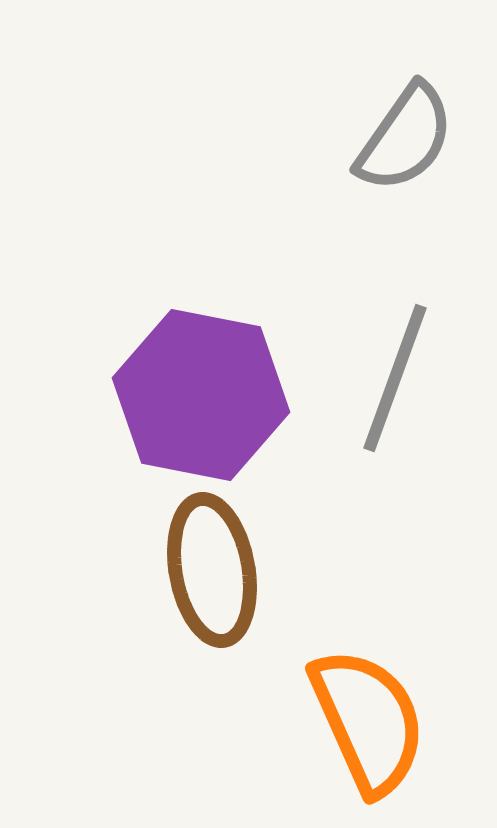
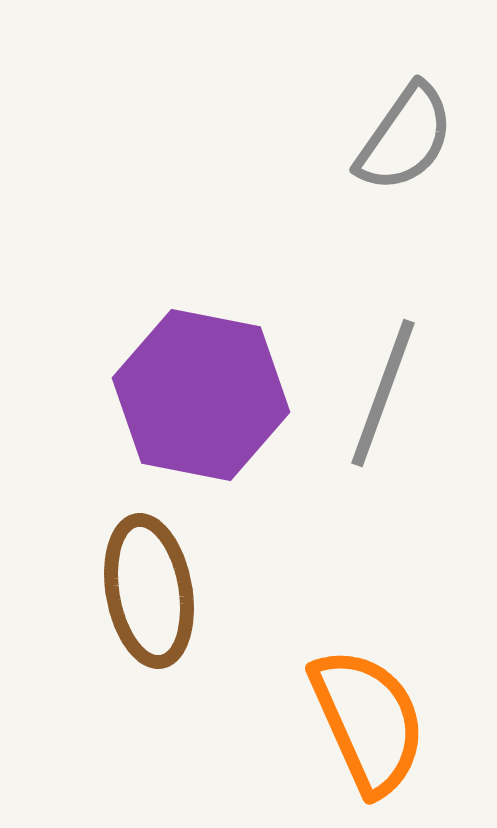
gray line: moved 12 px left, 15 px down
brown ellipse: moved 63 px left, 21 px down
